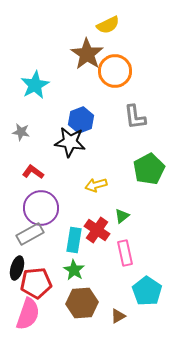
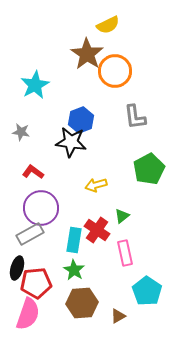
black star: moved 1 px right
